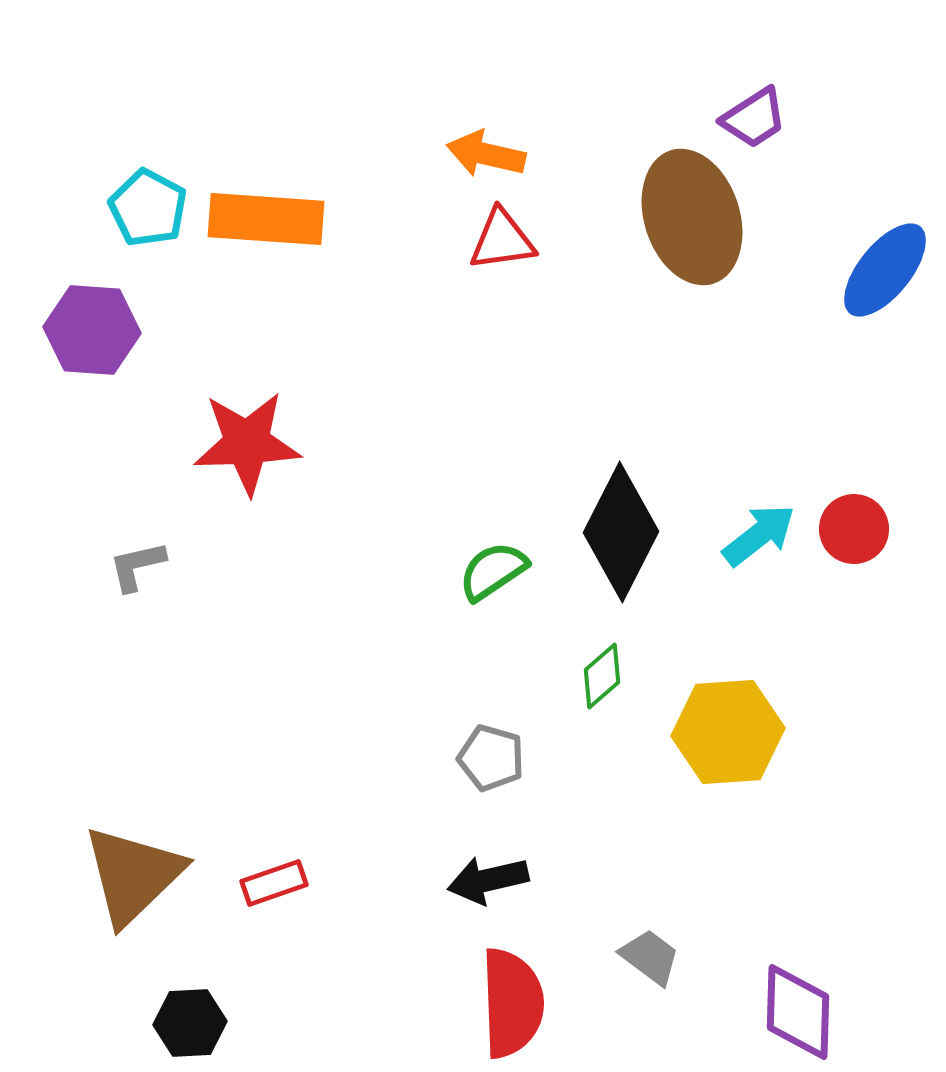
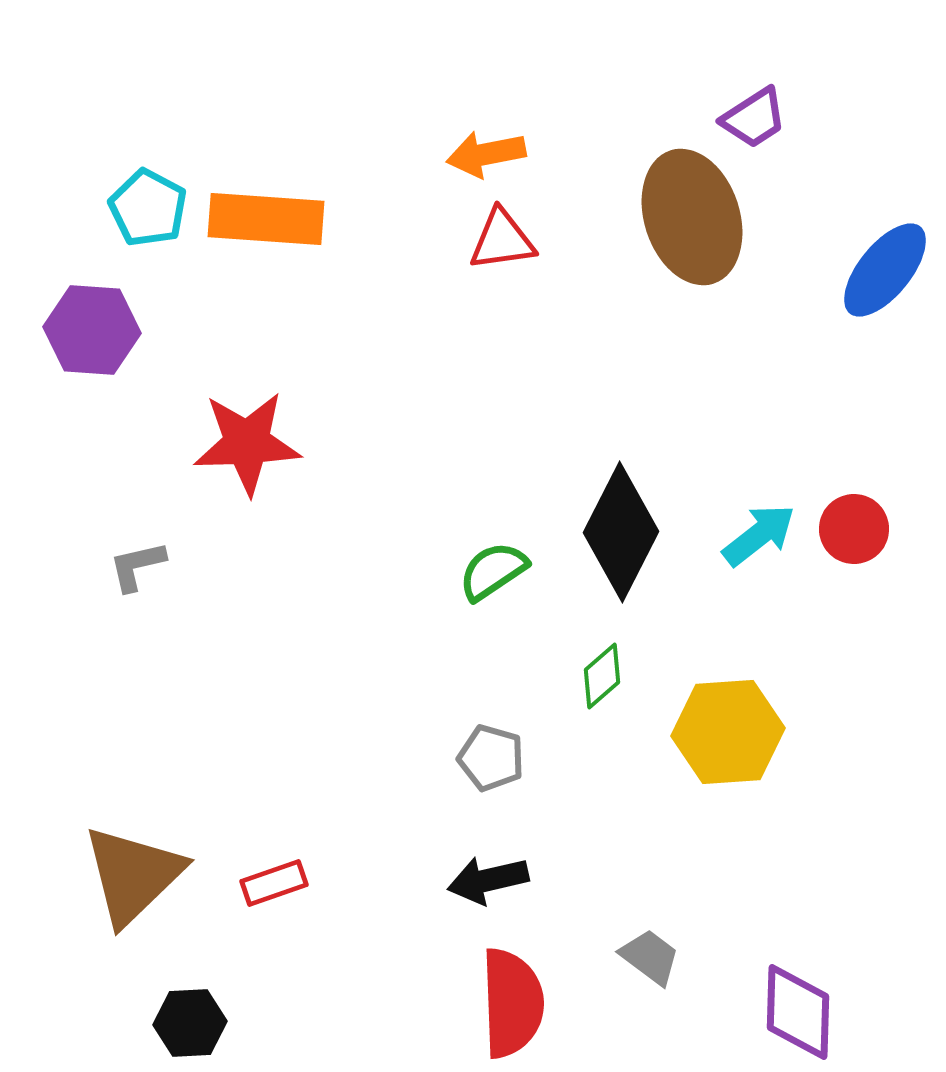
orange arrow: rotated 24 degrees counterclockwise
